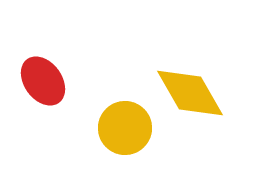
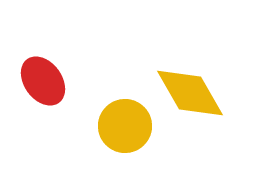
yellow circle: moved 2 px up
